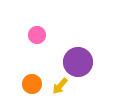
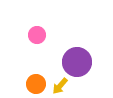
purple circle: moved 1 px left
orange circle: moved 4 px right
